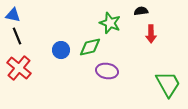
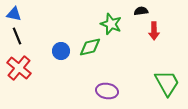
blue triangle: moved 1 px right, 1 px up
green star: moved 1 px right, 1 px down
red arrow: moved 3 px right, 3 px up
blue circle: moved 1 px down
purple ellipse: moved 20 px down
green trapezoid: moved 1 px left, 1 px up
